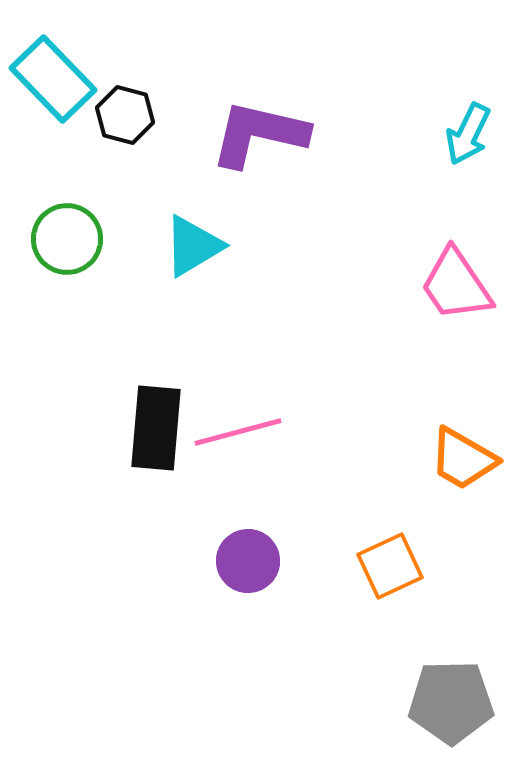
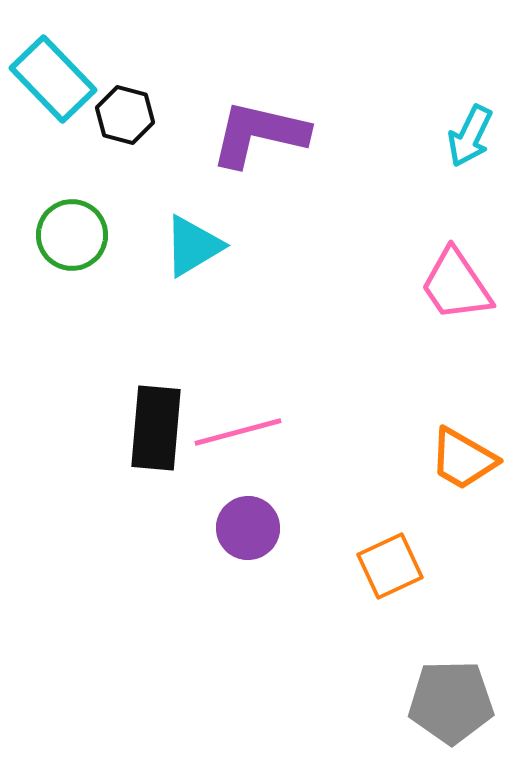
cyan arrow: moved 2 px right, 2 px down
green circle: moved 5 px right, 4 px up
purple circle: moved 33 px up
